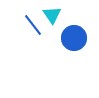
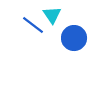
blue line: rotated 15 degrees counterclockwise
